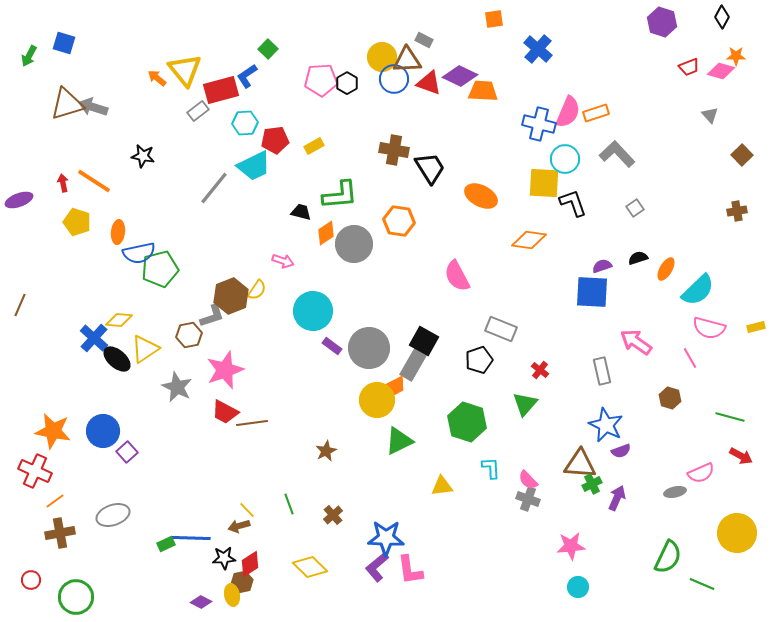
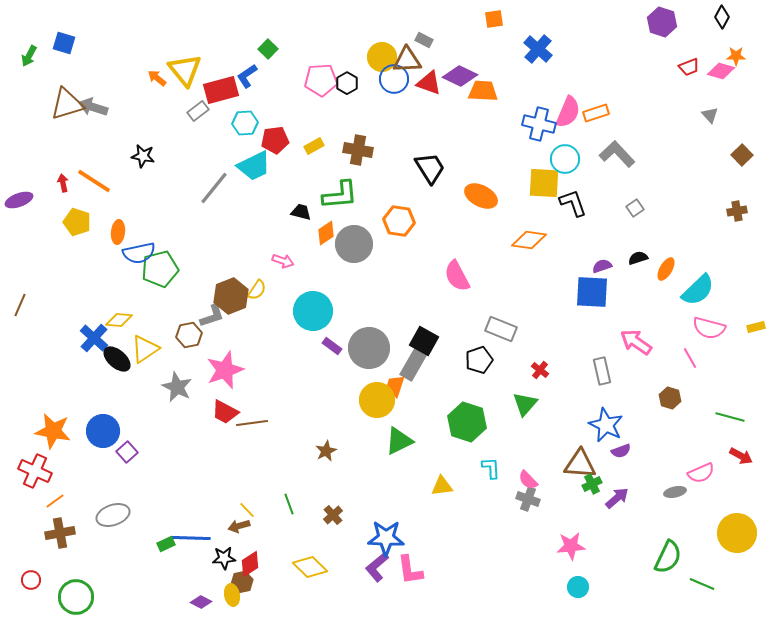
brown cross at (394, 150): moved 36 px left
orange trapezoid at (395, 386): rotated 135 degrees clockwise
purple arrow at (617, 498): rotated 25 degrees clockwise
